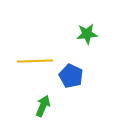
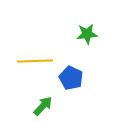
blue pentagon: moved 2 px down
green arrow: rotated 20 degrees clockwise
